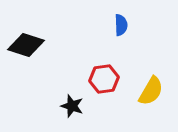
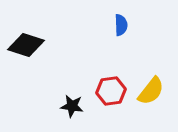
red hexagon: moved 7 px right, 12 px down
yellow semicircle: rotated 8 degrees clockwise
black star: rotated 10 degrees counterclockwise
